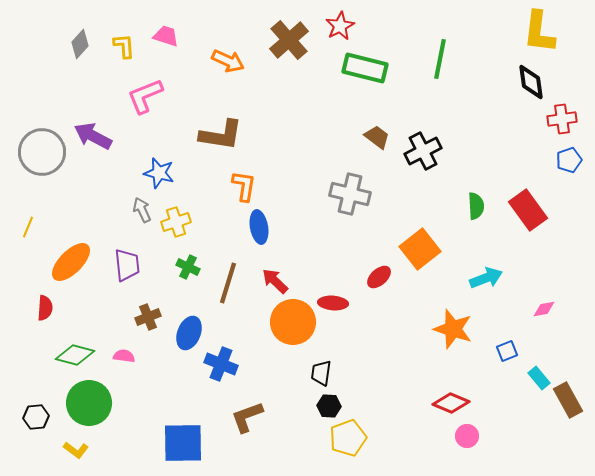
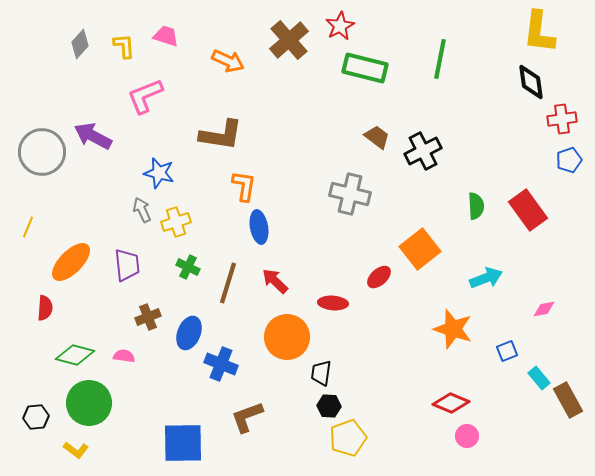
orange circle at (293, 322): moved 6 px left, 15 px down
